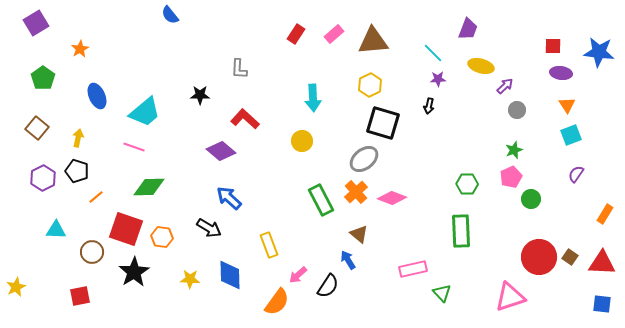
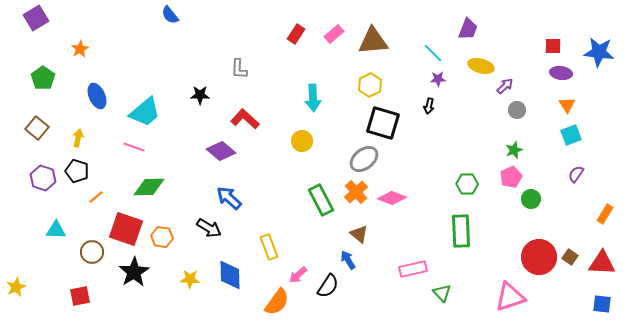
purple square at (36, 23): moved 5 px up
purple hexagon at (43, 178): rotated 15 degrees counterclockwise
yellow rectangle at (269, 245): moved 2 px down
